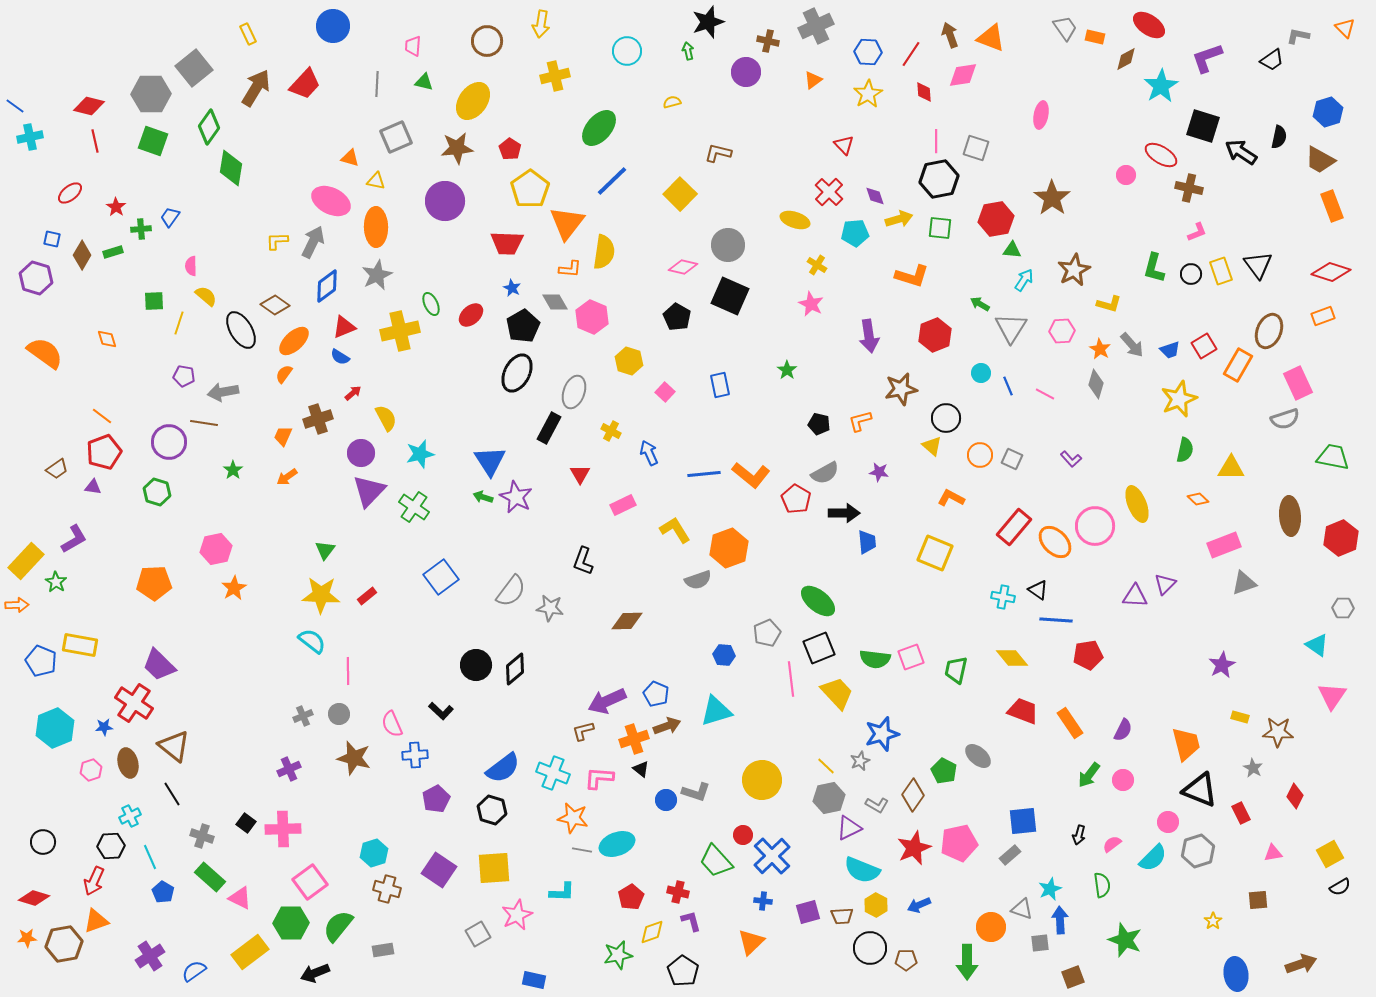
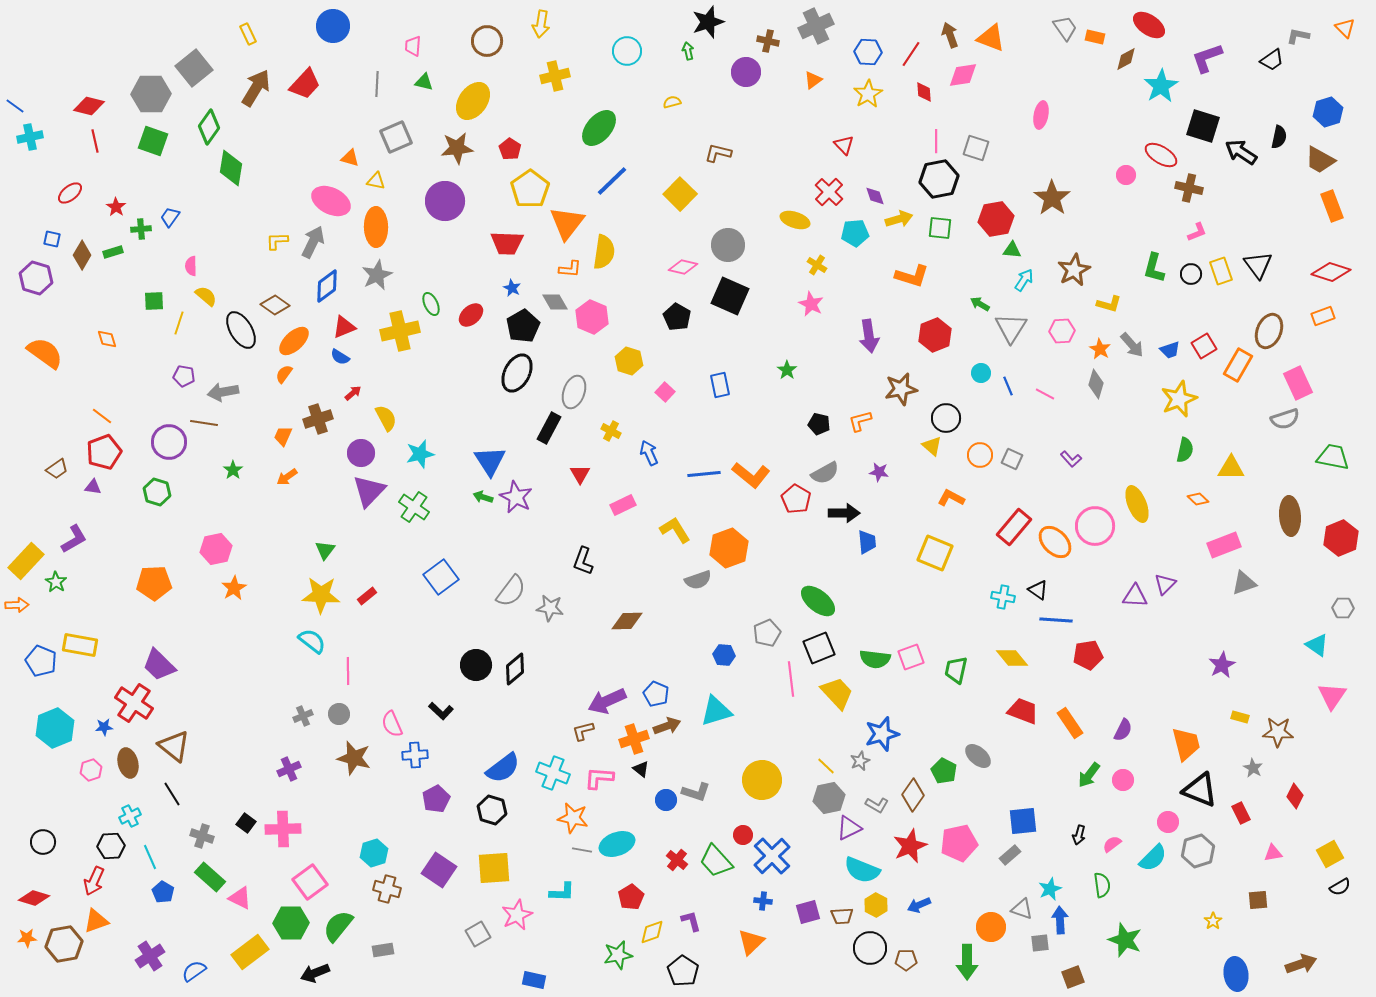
red star at (914, 848): moved 4 px left, 2 px up
red cross at (678, 892): moved 1 px left, 32 px up; rotated 25 degrees clockwise
